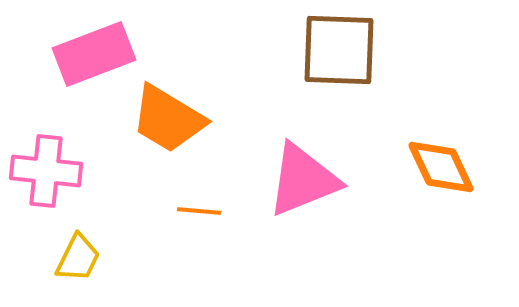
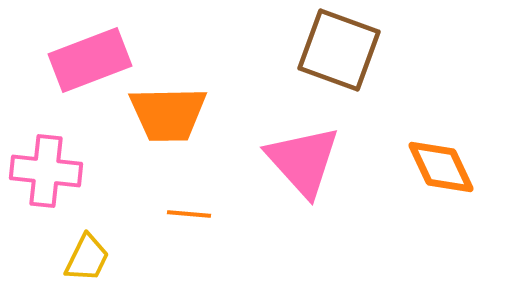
brown square: rotated 18 degrees clockwise
pink rectangle: moved 4 px left, 6 px down
orange trapezoid: moved 5 px up; rotated 32 degrees counterclockwise
pink triangle: moved 19 px up; rotated 50 degrees counterclockwise
orange line: moved 10 px left, 3 px down
yellow trapezoid: moved 9 px right
